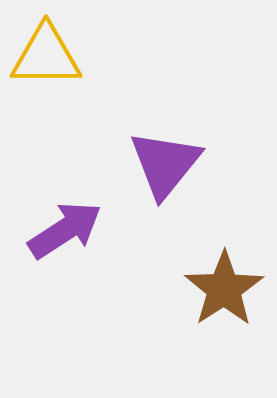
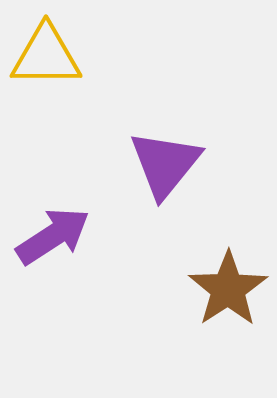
purple arrow: moved 12 px left, 6 px down
brown star: moved 4 px right
